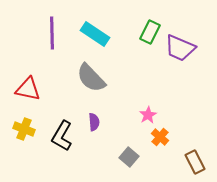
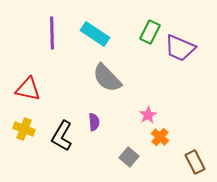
gray semicircle: moved 16 px right
